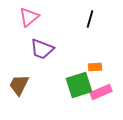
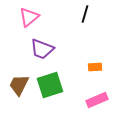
black line: moved 5 px left, 5 px up
green square: moved 29 px left
pink rectangle: moved 4 px left, 8 px down
